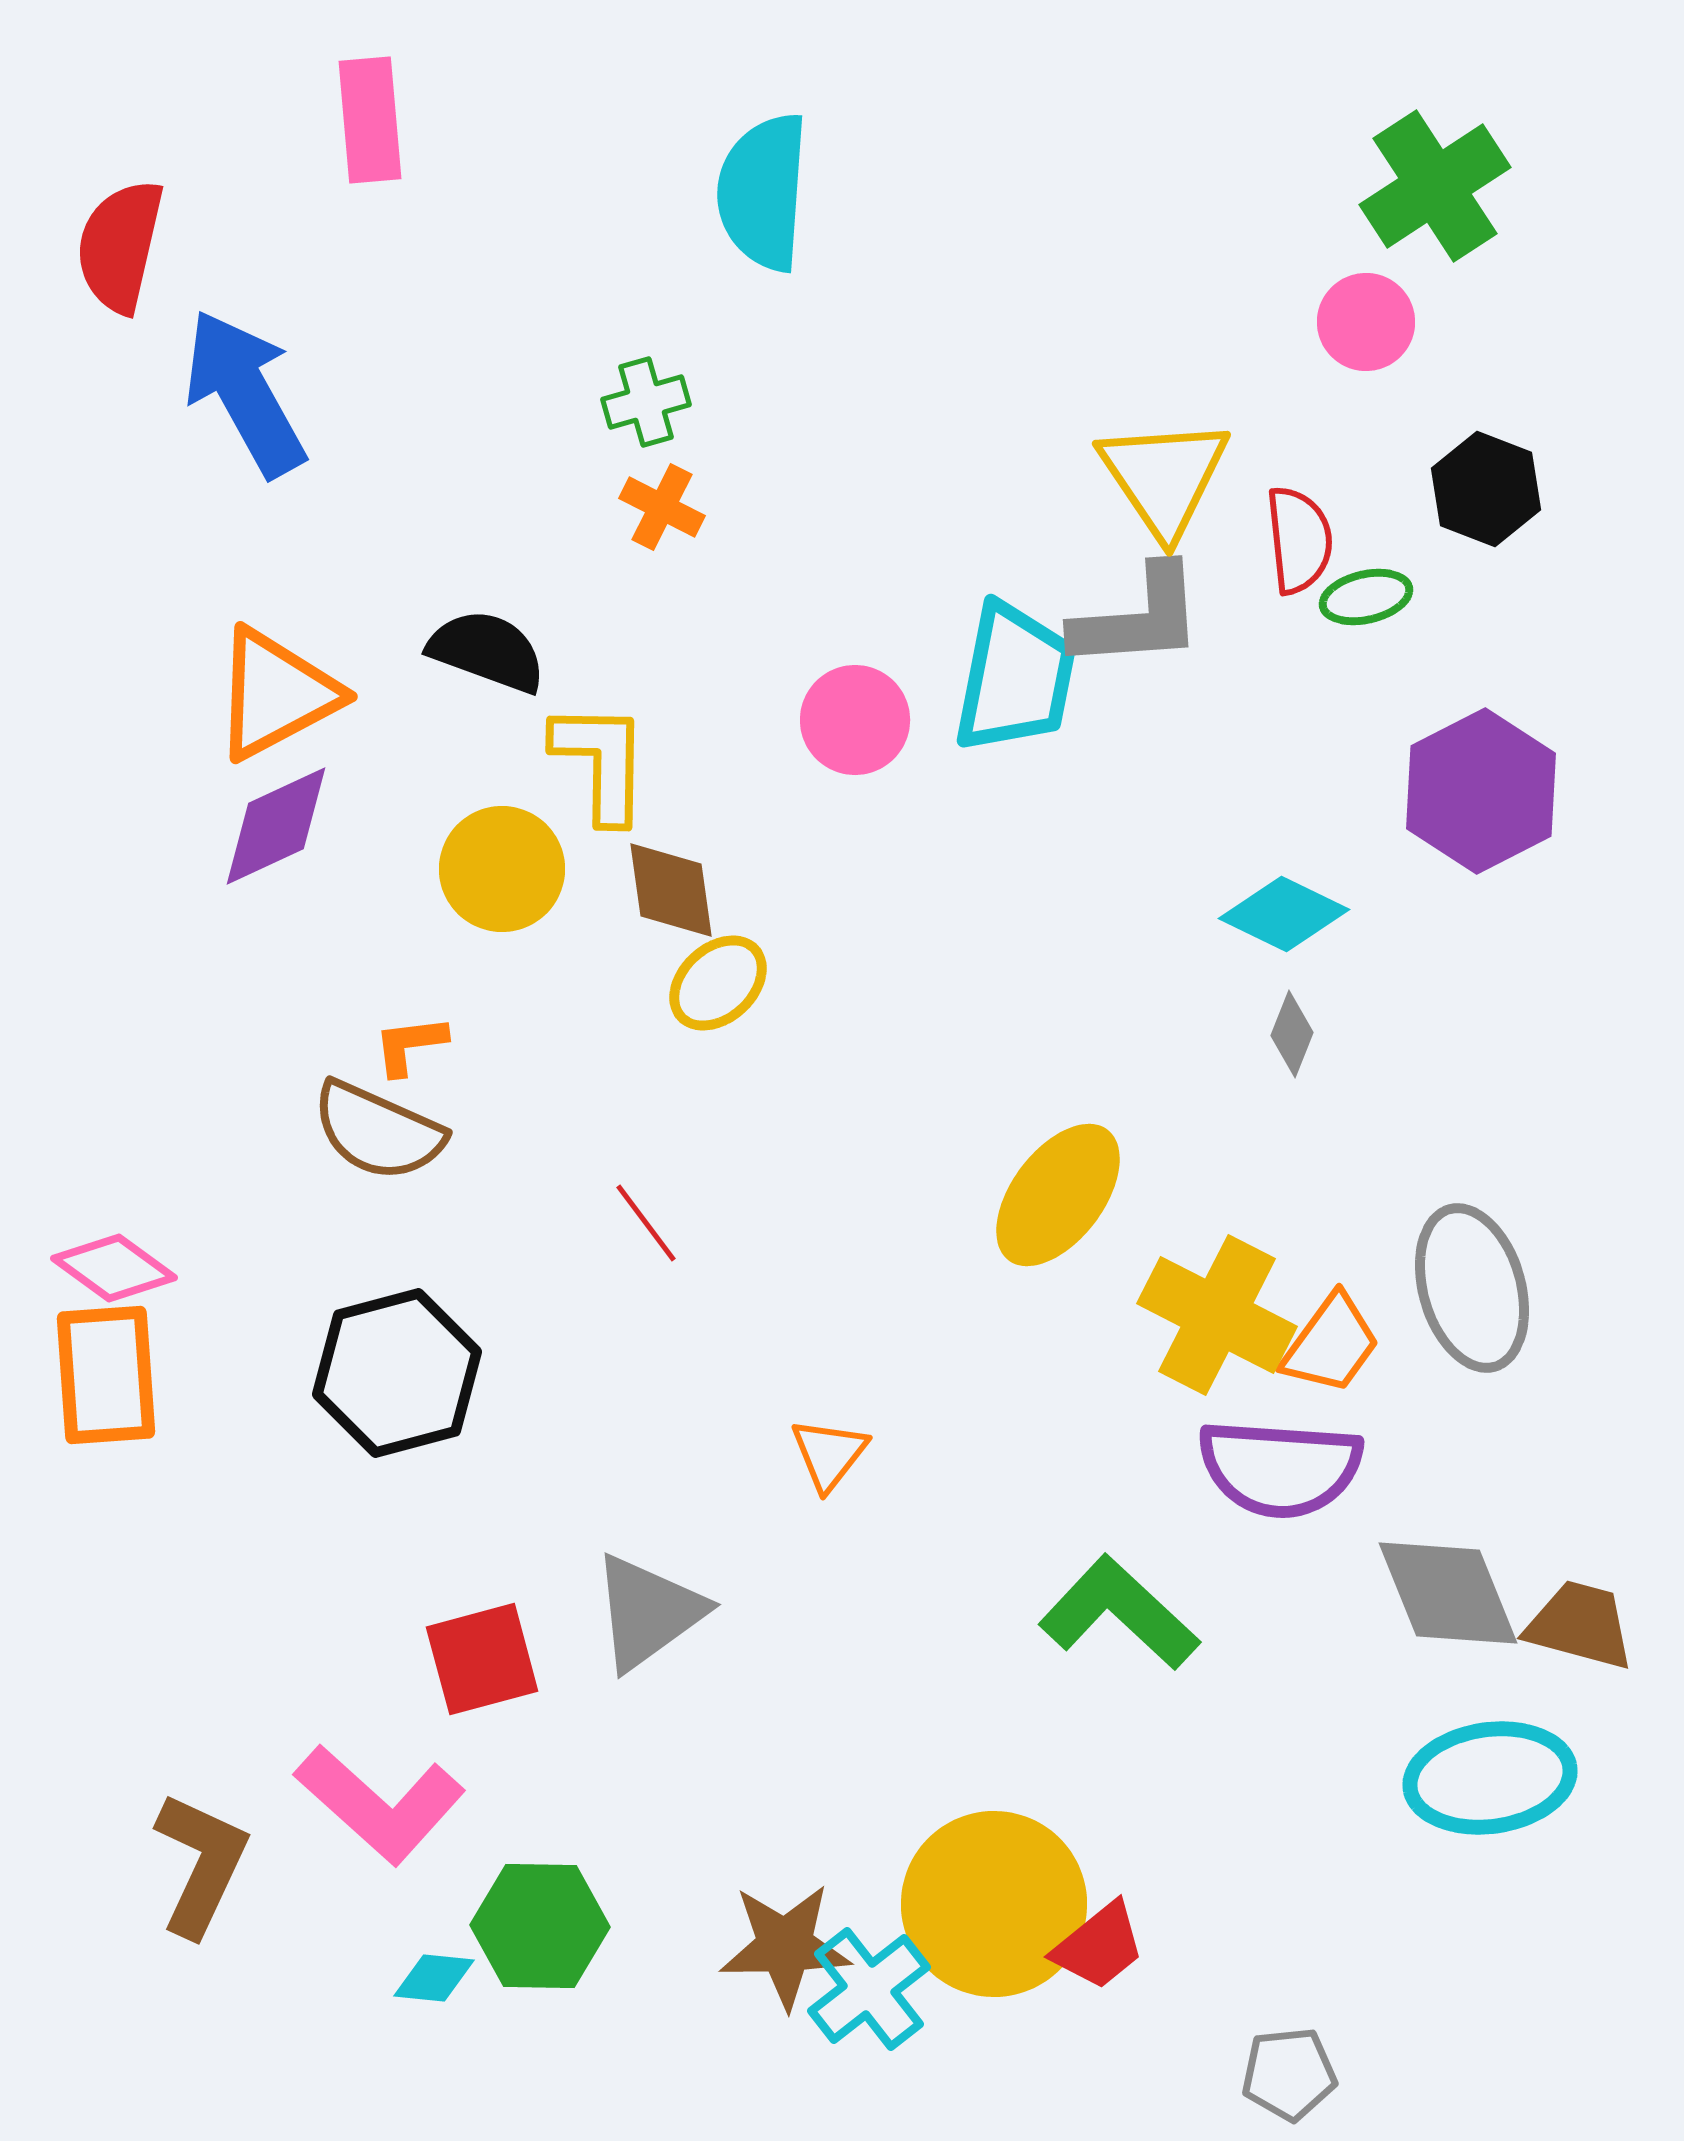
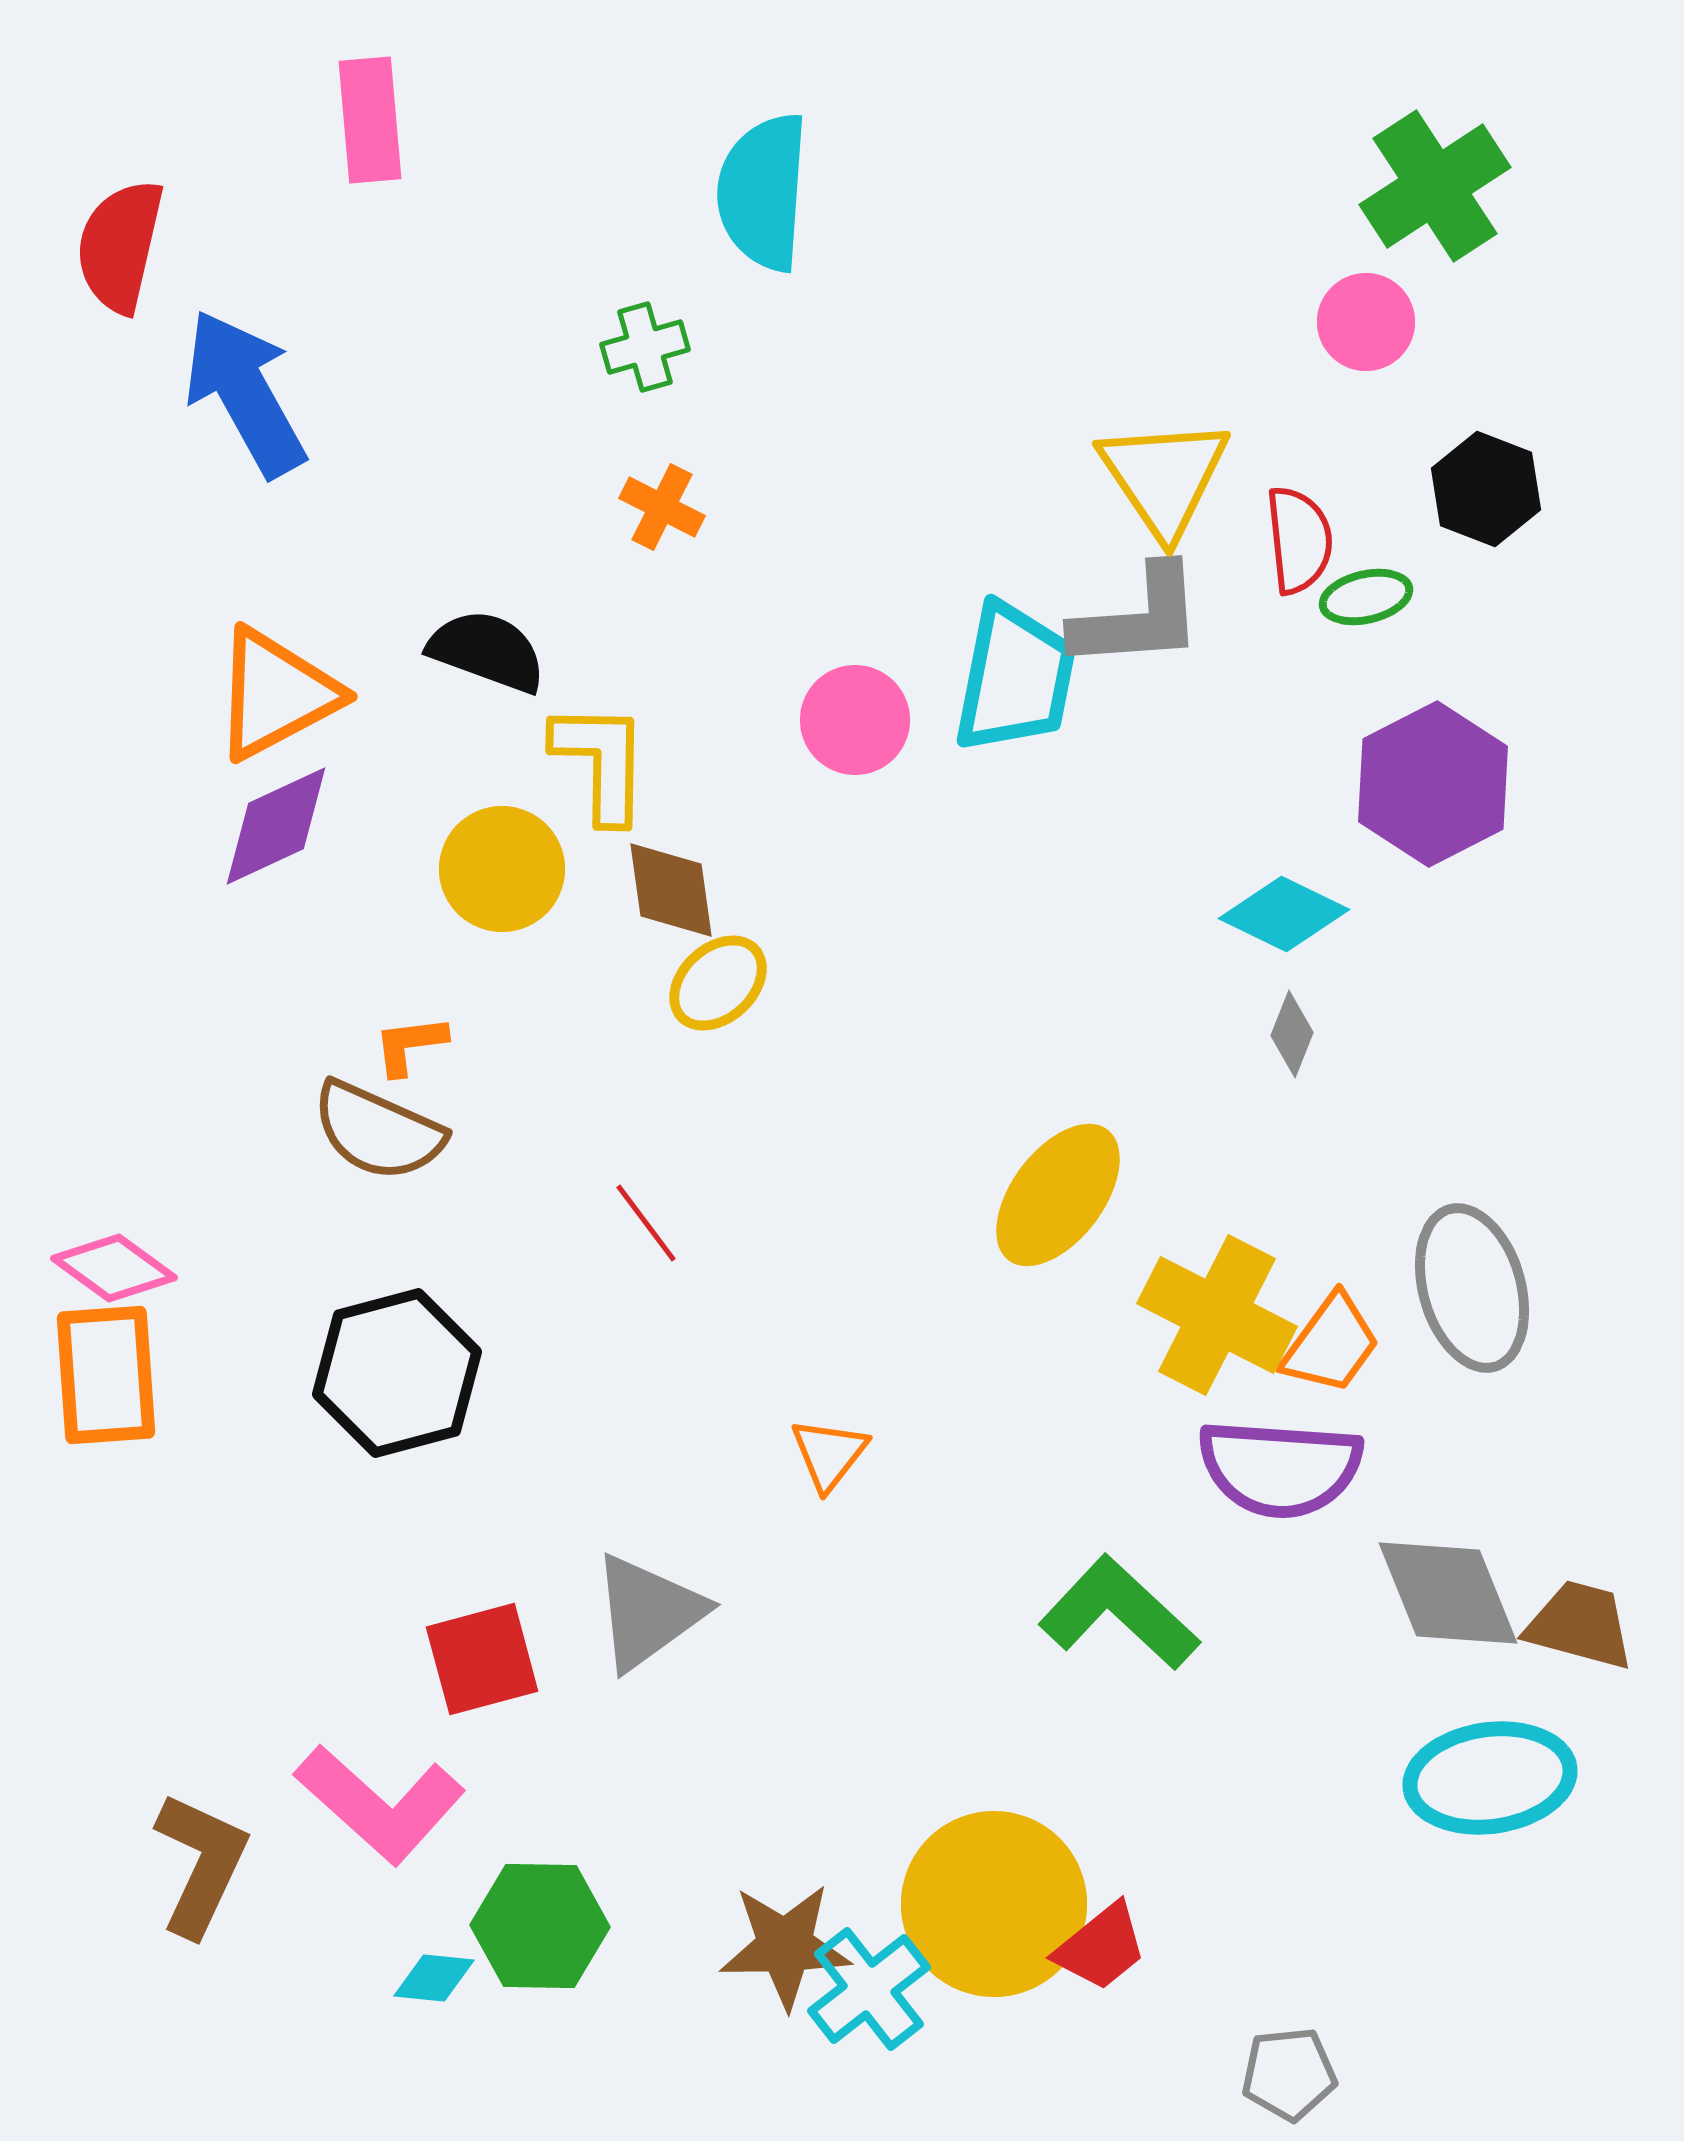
green cross at (646, 402): moved 1 px left, 55 px up
purple hexagon at (1481, 791): moved 48 px left, 7 px up
red trapezoid at (1099, 1946): moved 2 px right, 1 px down
